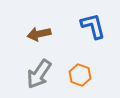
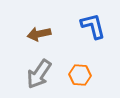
orange hexagon: rotated 15 degrees counterclockwise
